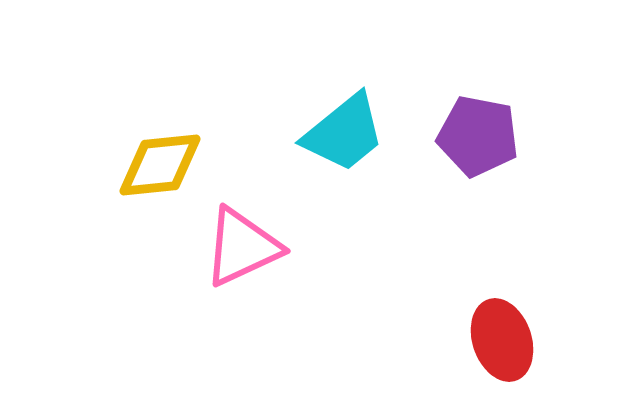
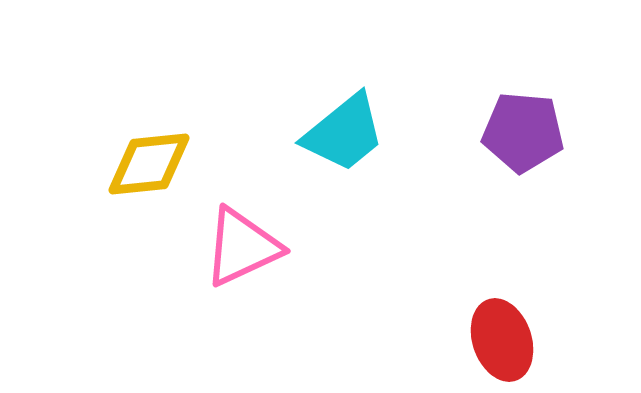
purple pentagon: moved 45 px right, 4 px up; rotated 6 degrees counterclockwise
yellow diamond: moved 11 px left, 1 px up
